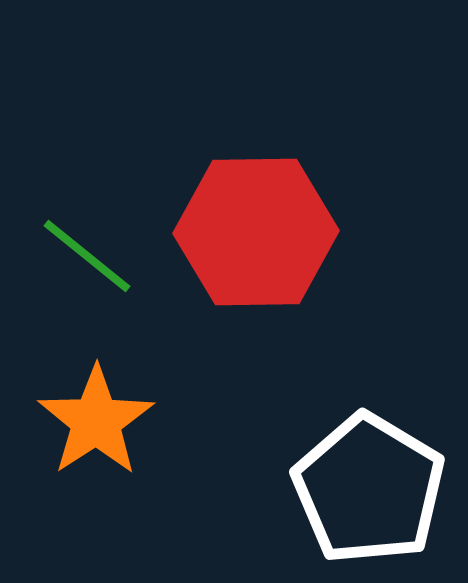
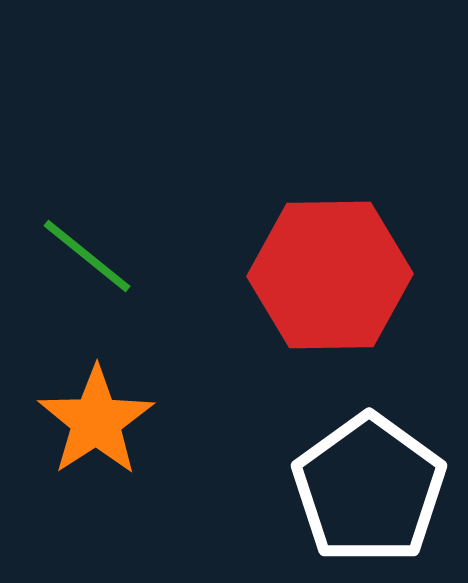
red hexagon: moved 74 px right, 43 px down
white pentagon: rotated 5 degrees clockwise
